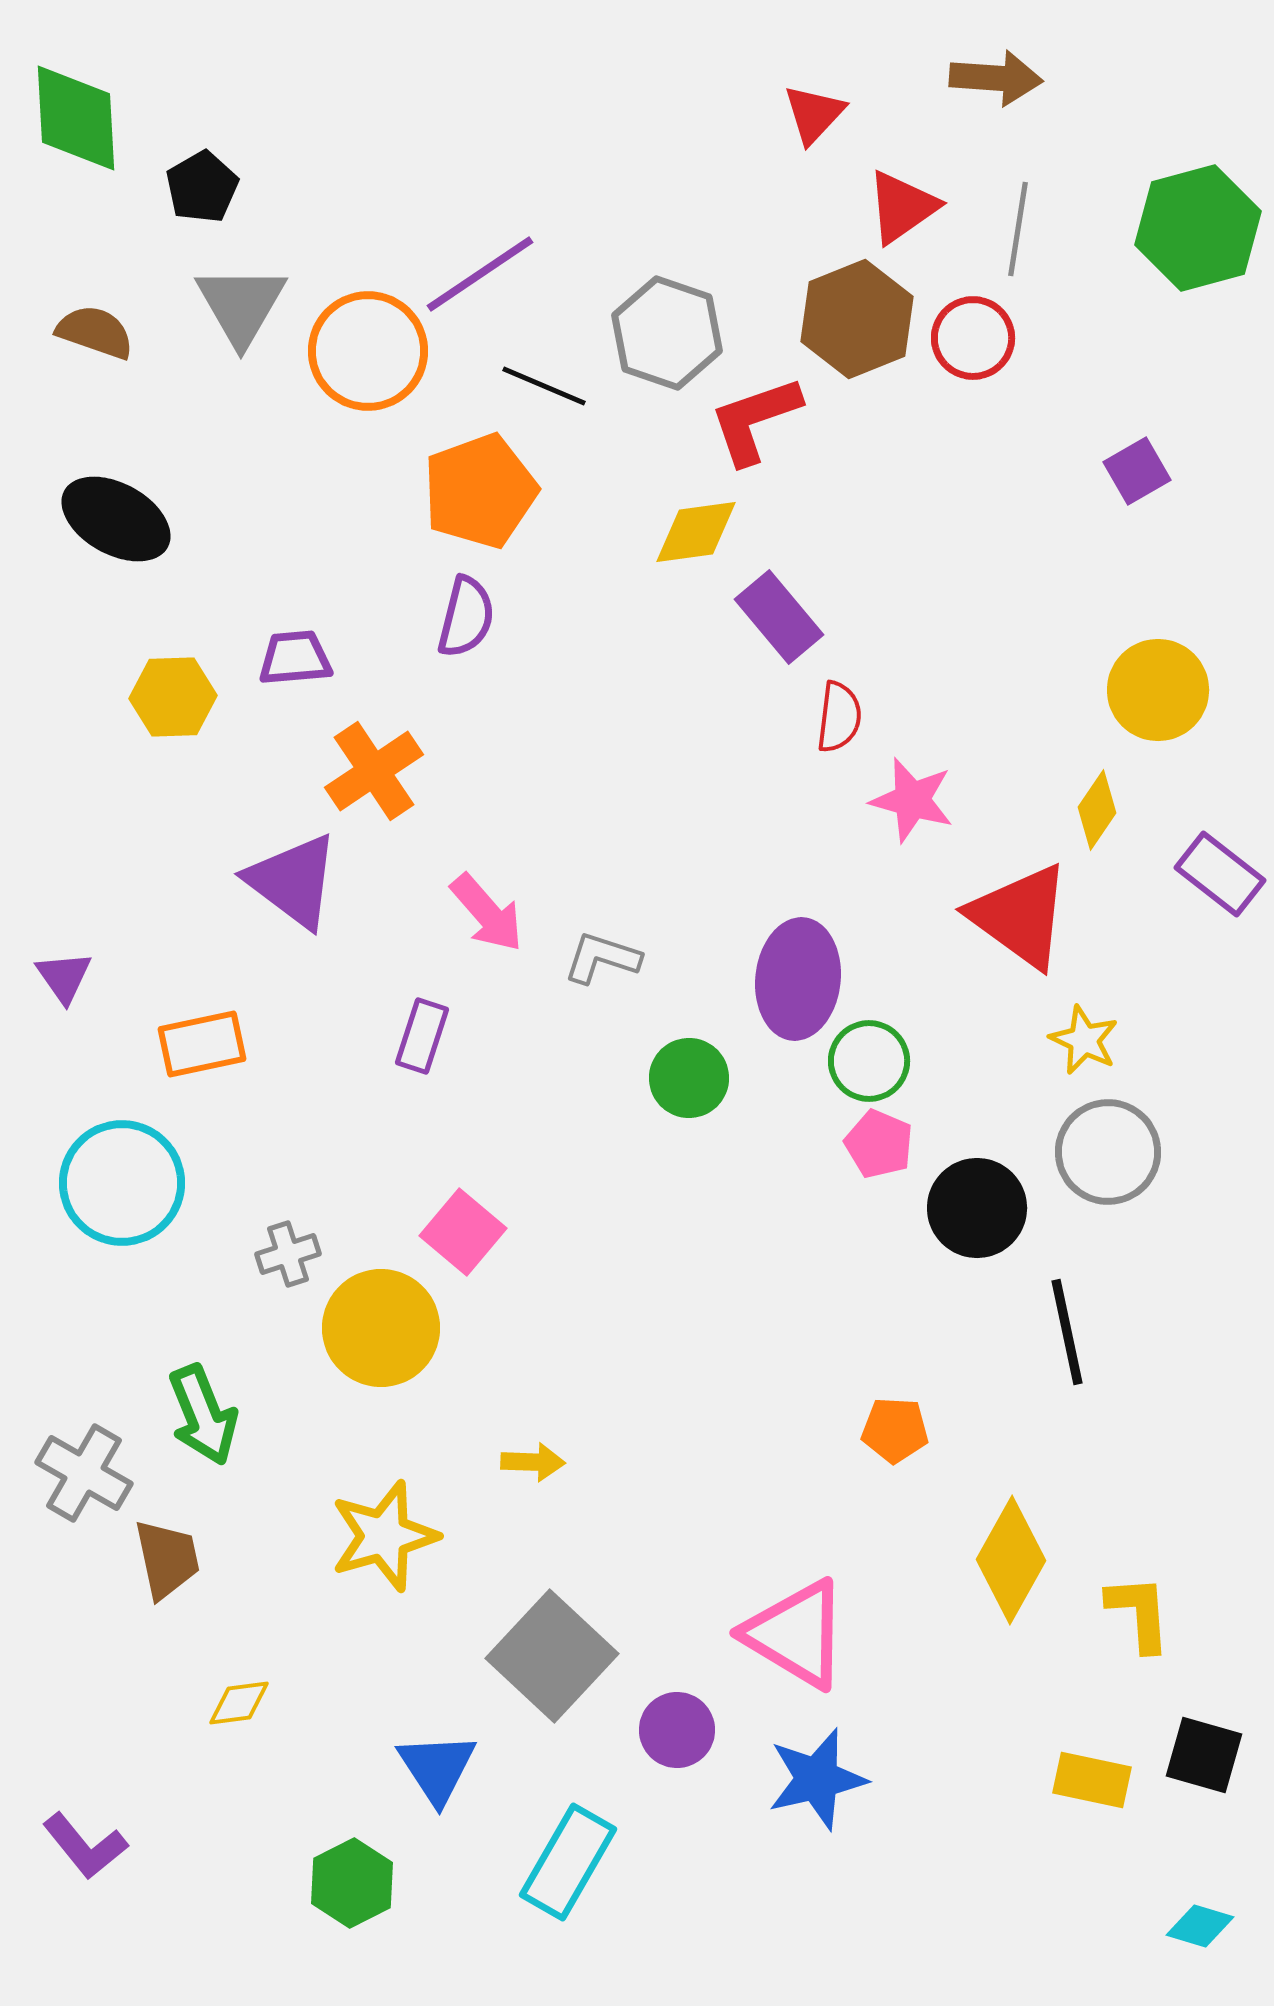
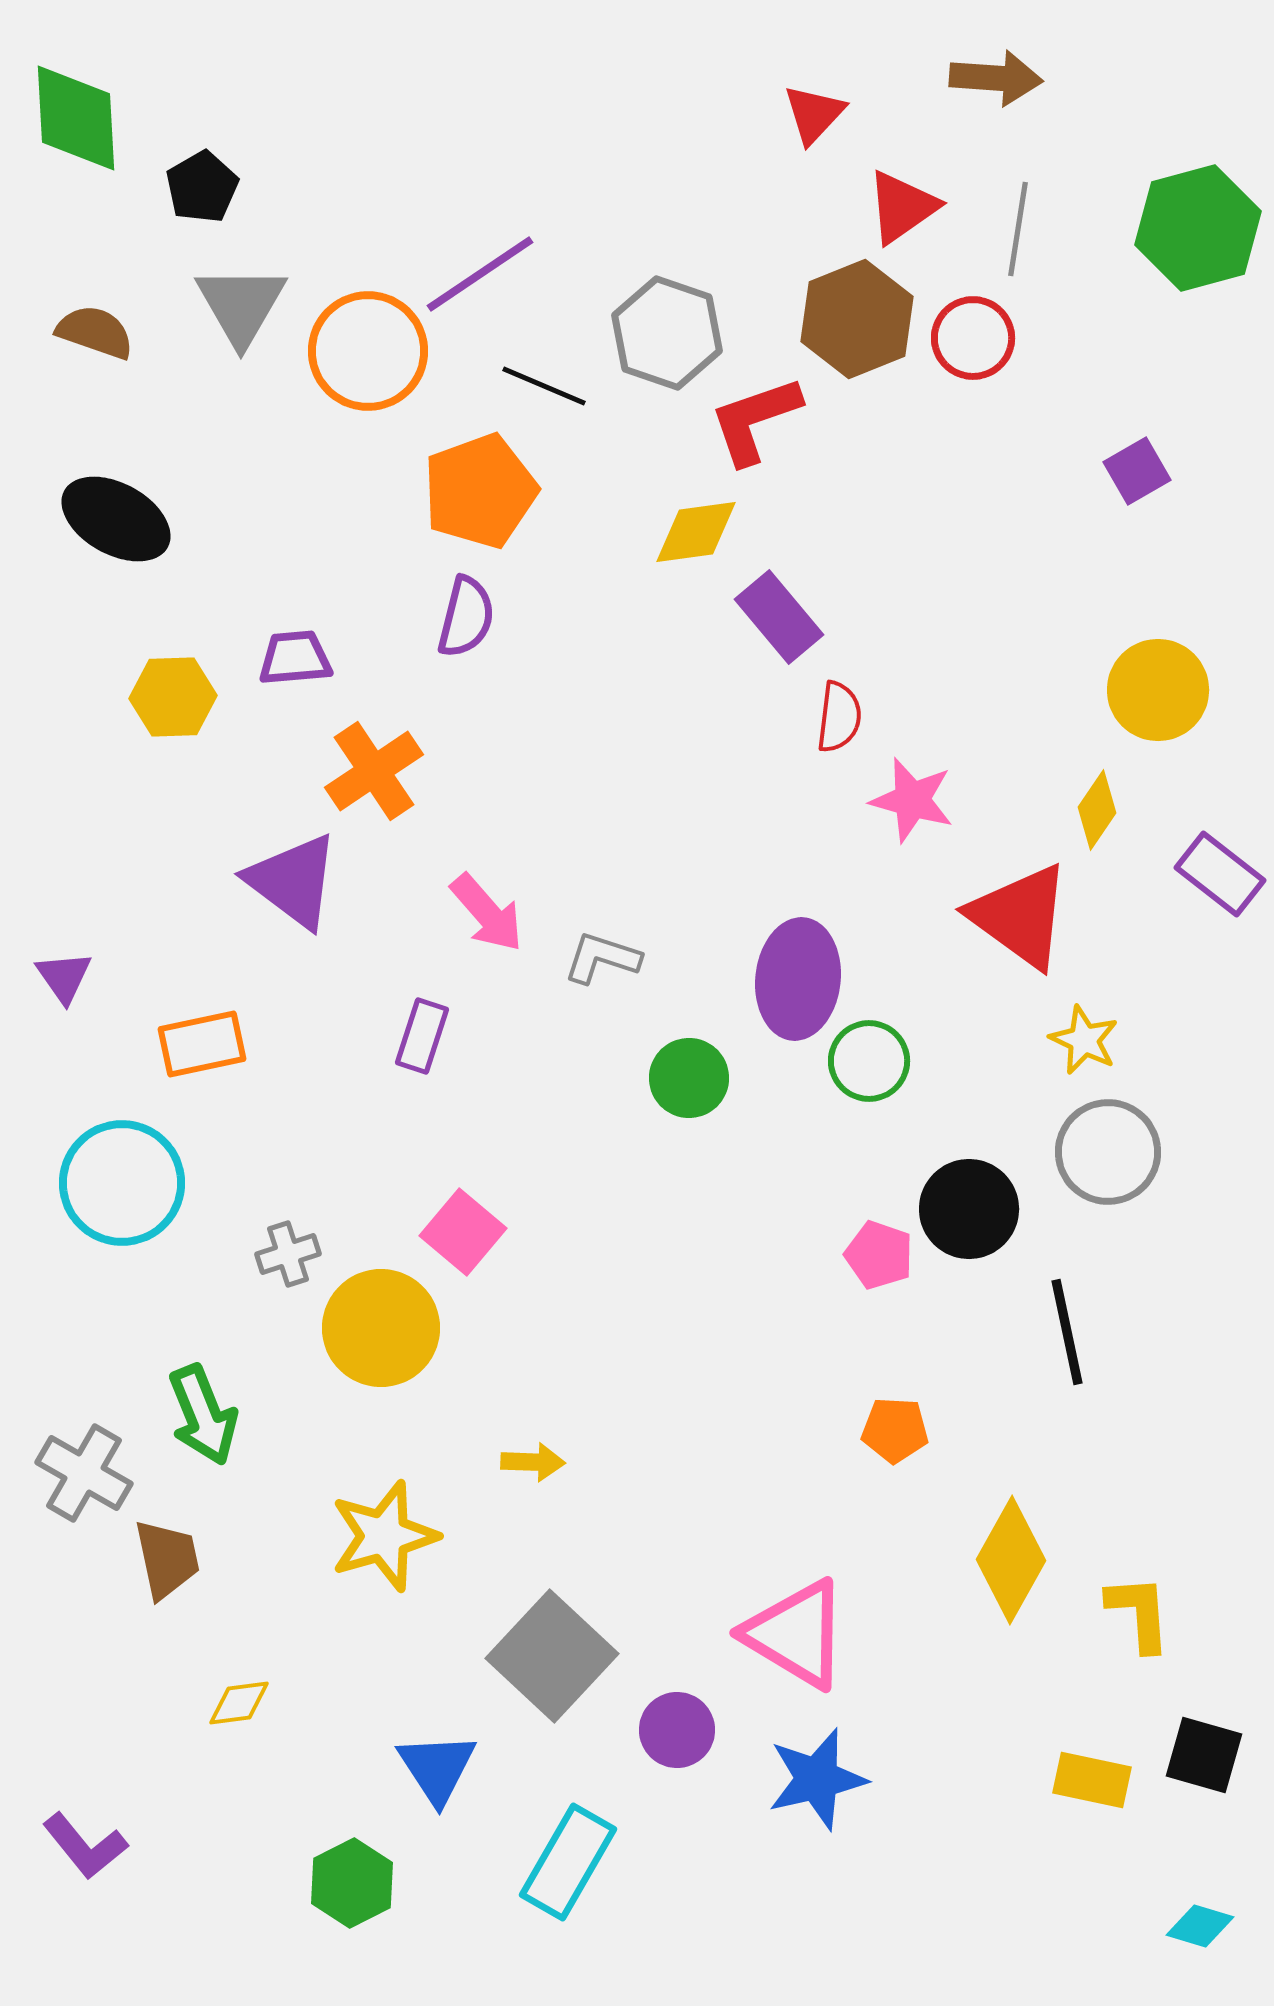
pink pentagon at (879, 1144): moved 111 px down; rotated 4 degrees counterclockwise
black circle at (977, 1208): moved 8 px left, 1 px down
